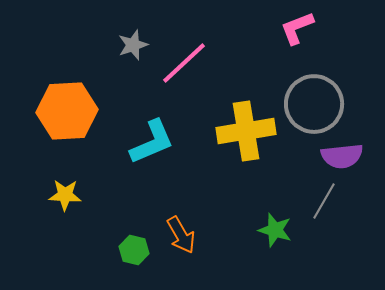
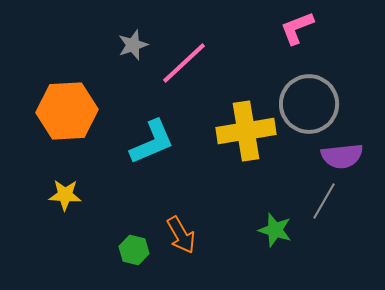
gray circle: moved 5 px left
